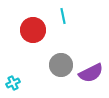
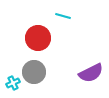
cyan line: rotated 63 degrees counterclockwise
red circle: moved 5 px right, 8 px down
gray circle: moved 27 px left, 7 px down
